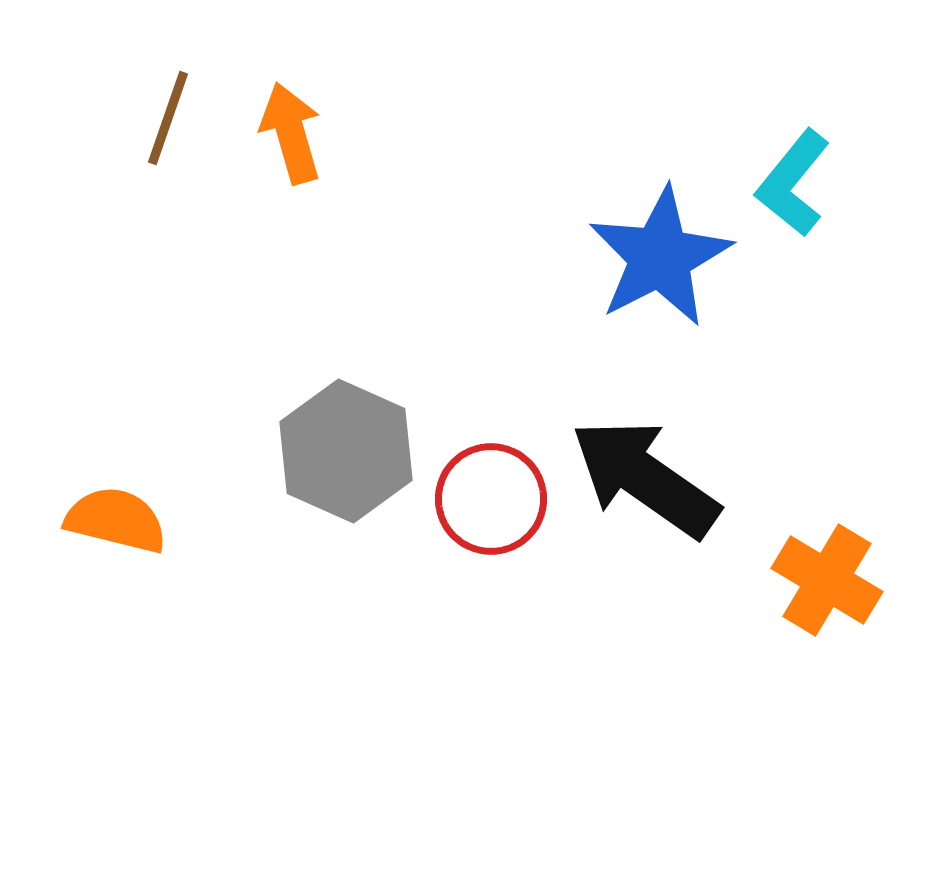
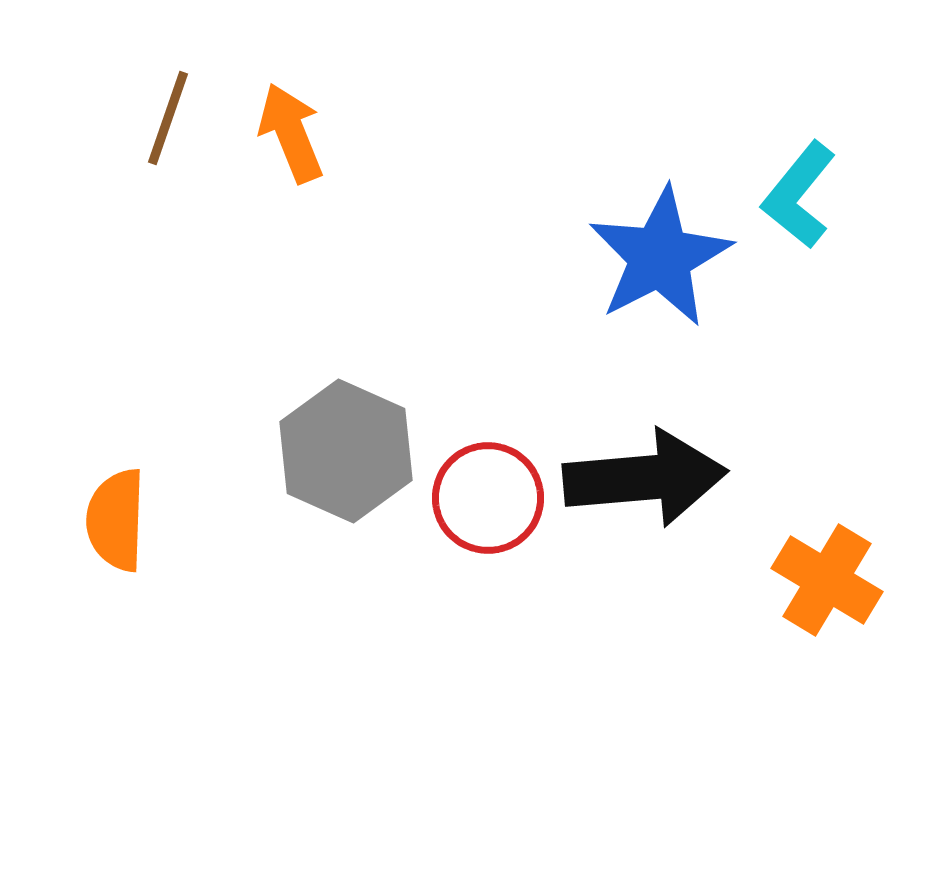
orange arrow: rotated 6 degrees counterclockwise
cyan L-shape: moved 6 px right, 12 px down
black arrow: rotated 140 degrees clockwise
red circle: moved 3 px left, 1 px up
orange semicircle: rotated 102 degrees counterclockwise
